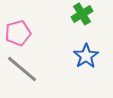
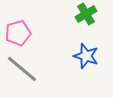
green cross: moved 4 px right
blue star: rotated 20 degrees counterclockwise
